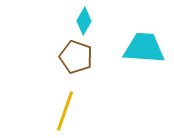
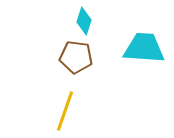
cyan diamond: rotated 12 degrees counterclockwise
brown pentagon: rotated 12 degrees counterclockwise
